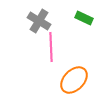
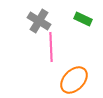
green rectangle: moved 1 px left, 1 px down
